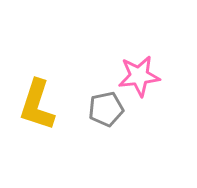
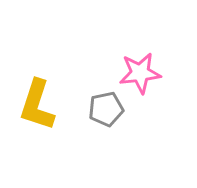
pink star: moved 1 px right, 3 px up
